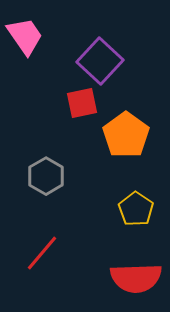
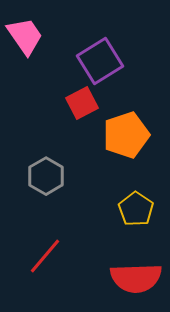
purple square: rotated 15 degrees clockwise
red square: rotated 16 degrees counterclockwise
orange pentagon: rotated 18 degrees clockwise
red line: moved 3 px right, 3 px down
